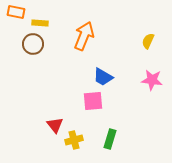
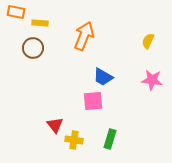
brown circle: moved 4 px down
yellow cross: rotated 24 degrees clockwise
